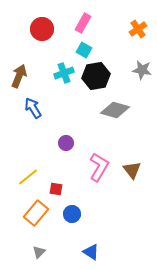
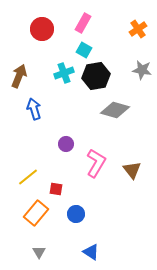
blue arrow: moved 1 px right, 1 px down; rotated 15 degrees clockwise
purple circle: moved 1 px down
pink L-shape: moved 3 px left, 4 px up
blue circle: moved 4 px right
gray triangle: rotated 16 degrees counterclockwise
